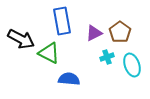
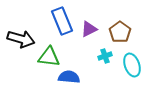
blue rectangle: rotated 12 degrees counterclockwise
purple triangle: moved 5 px left, 4 px up
black arrow: rotated 12 degrees counterclockwise
green triangle: moved 4 px down; rotated 20 degrees counterclockwise
cyan cross: moved 2 px left, 1 px up
blue semicircle: moved 2 px up
